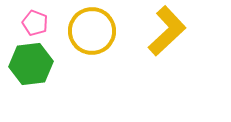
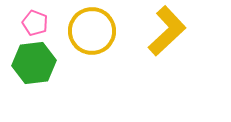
green hexagon: moved 3 px right, 1 px up
